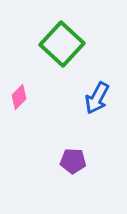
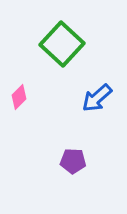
blue arrow: rotated 20 degrees clockwise
